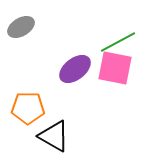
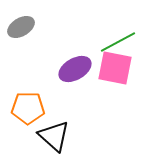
purple ellipse: rotated 8 degrees clockwise
black triangle: rotated 12 degrees clockwise
